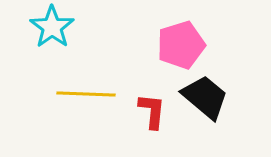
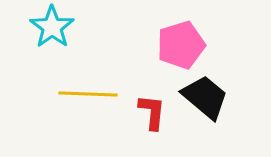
yellow line: moved 2 px right
red L-shape: moved 1 px down
